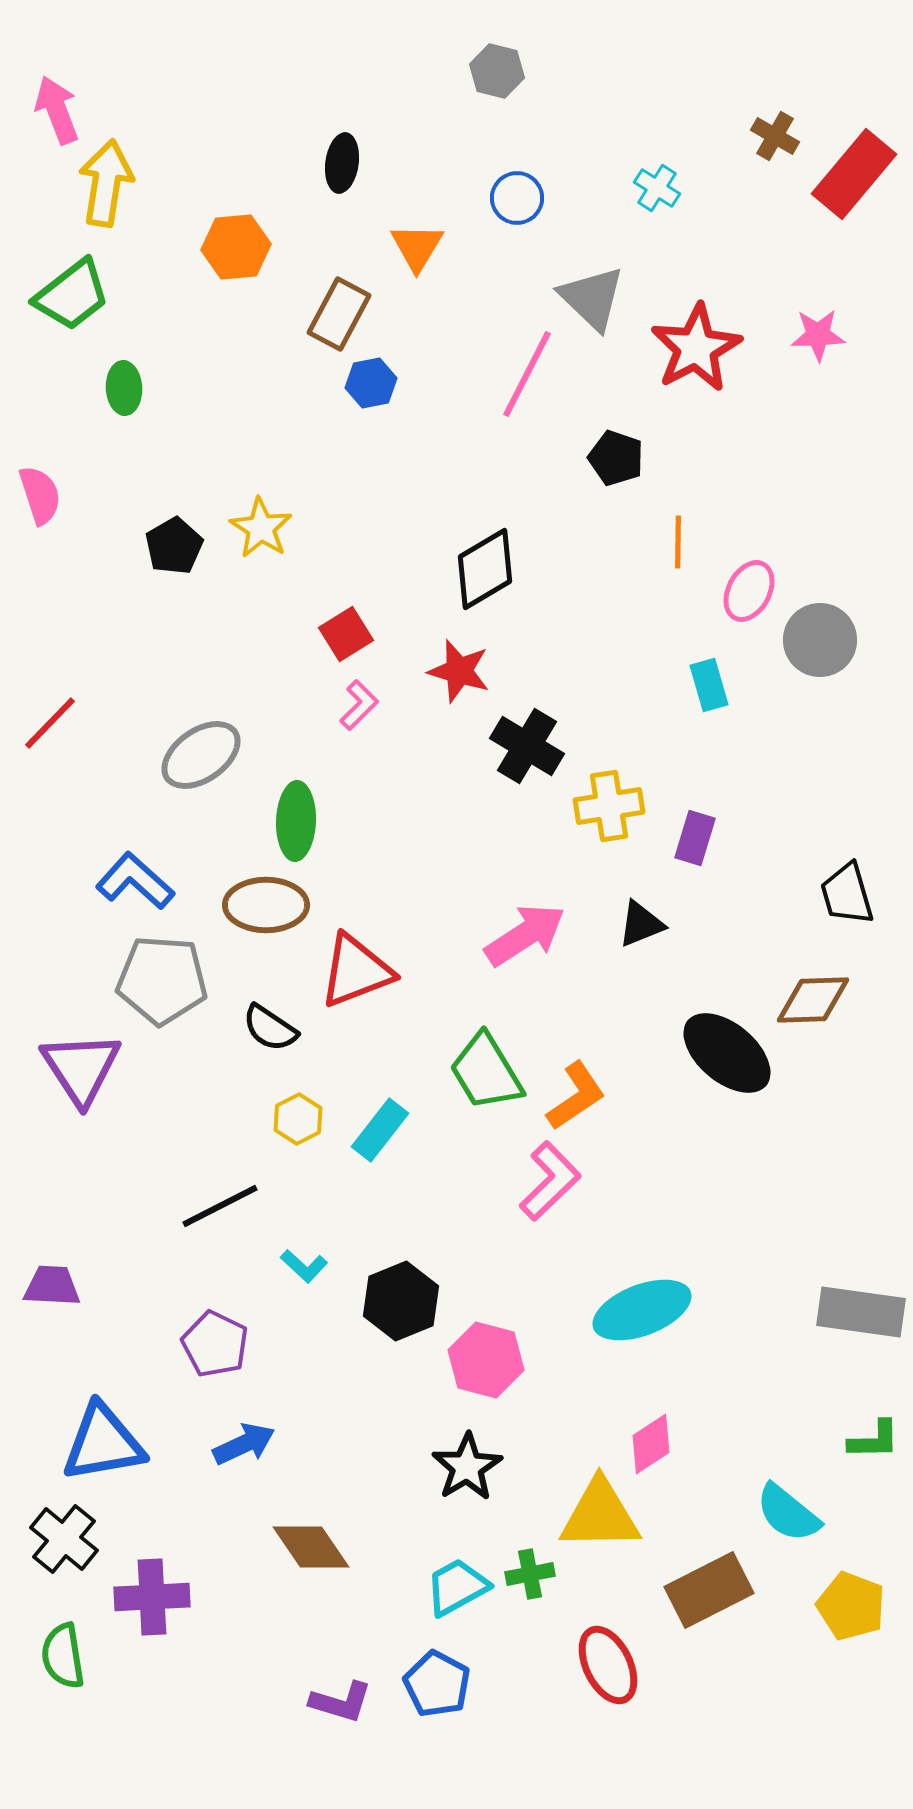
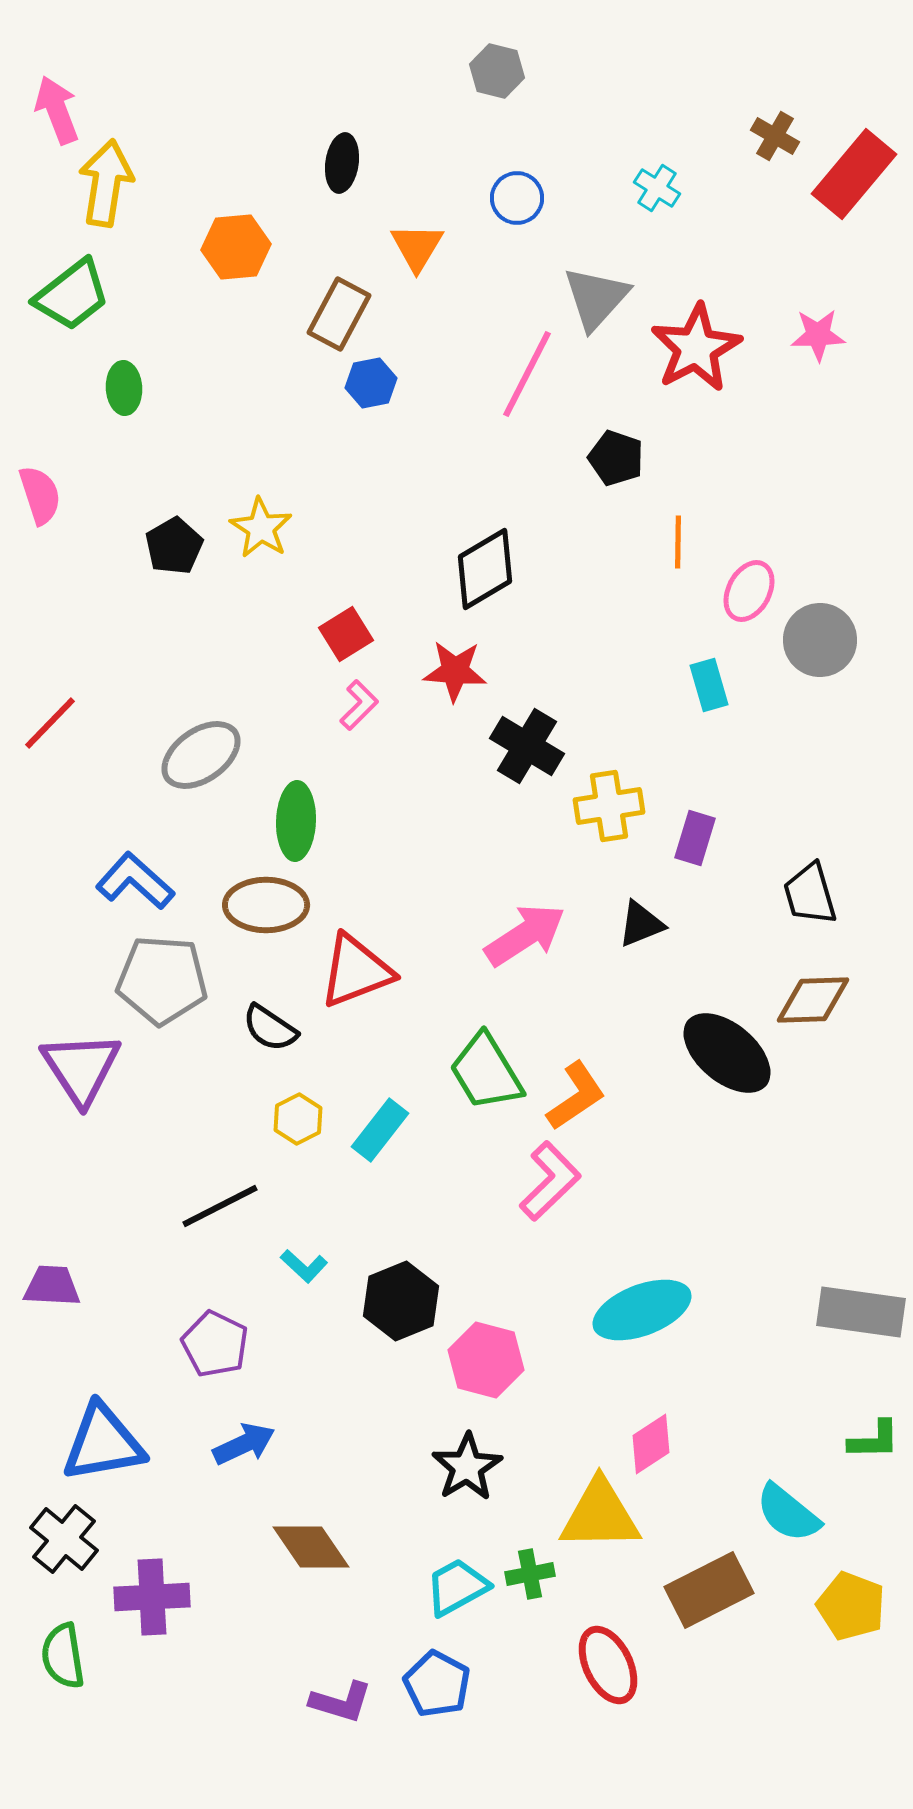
gray triangle at (592, 298): moved 4 px right; rotated 28 degrees clockwise
red star at (459, 671): moved 4 px left; rotated 12 degrees counterclockwise
black trapezoid at (847, 894): moved 37 px left
